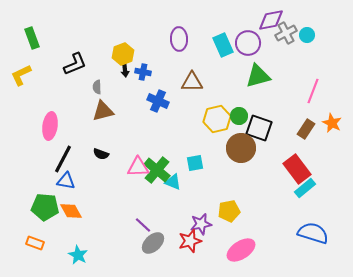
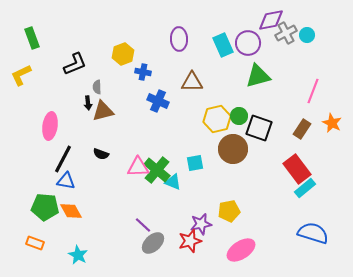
black arrow at (125, 70): moved 37 px left, 33 px down
brown rectangle at (306, 129): moved 4 px left
brown circle at (241, 148): moved 8 px left, 1 px down
